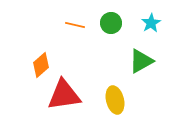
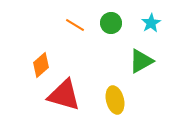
orange line: rotated 18 degrees clockwise
red triangle: rotated 24 degrees clockwise
